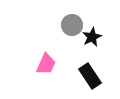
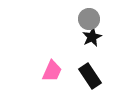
gray circle: moved 17 px right, 6 px up
pink trapezoid: moved 6 px right, 7 px down
